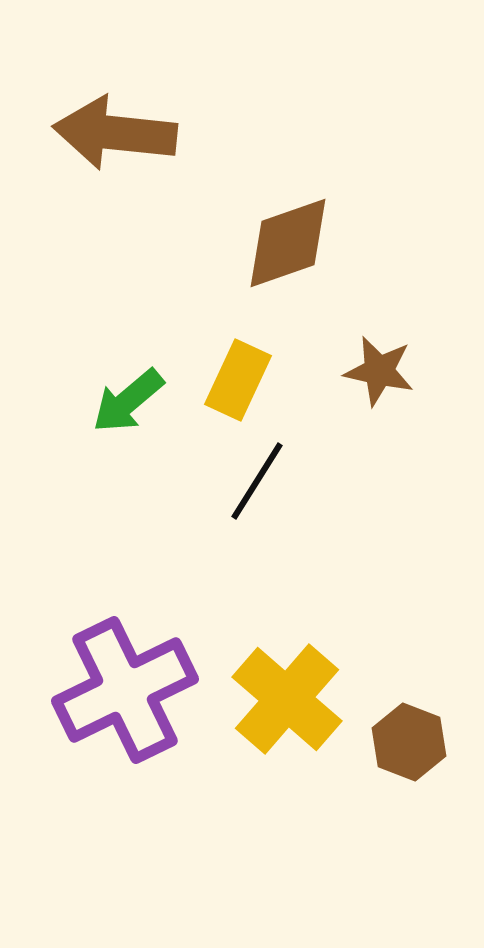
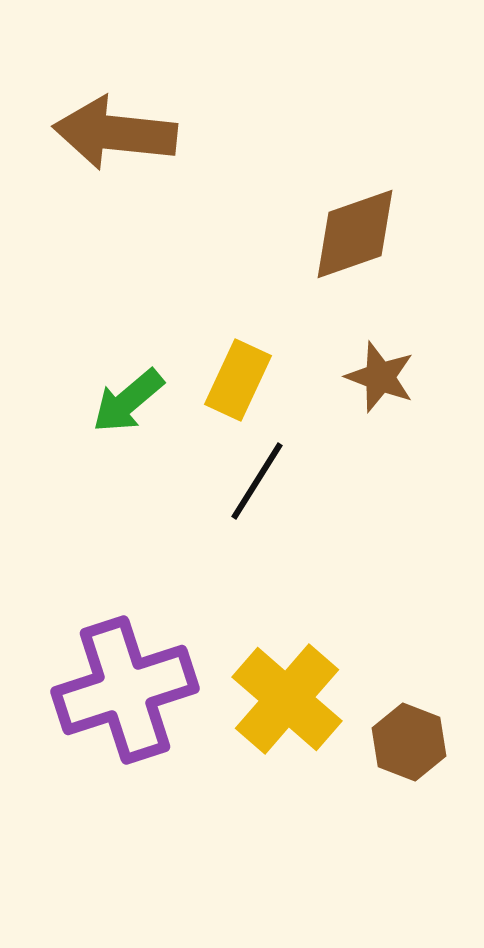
brown diamond: moved 67 px right, 9 px up
brown star: moved 1 px right, 6 px down; rotated 8 degrees clockwise
purple cross: rotated 8 degrees clockwise
